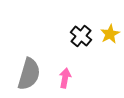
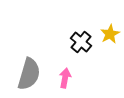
black cross: moved 6 px down
